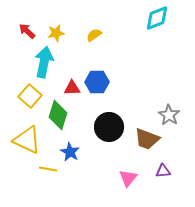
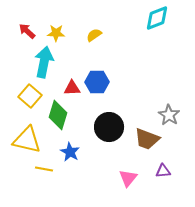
yellow star: rotated 12 degrees clockwise
yellow triangle: rotated 12 degrees counterclockwise
yellow line: moved 4 px left
